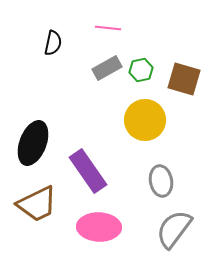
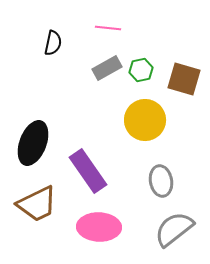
gray semicircle: rotated 15 degrees clockwise
